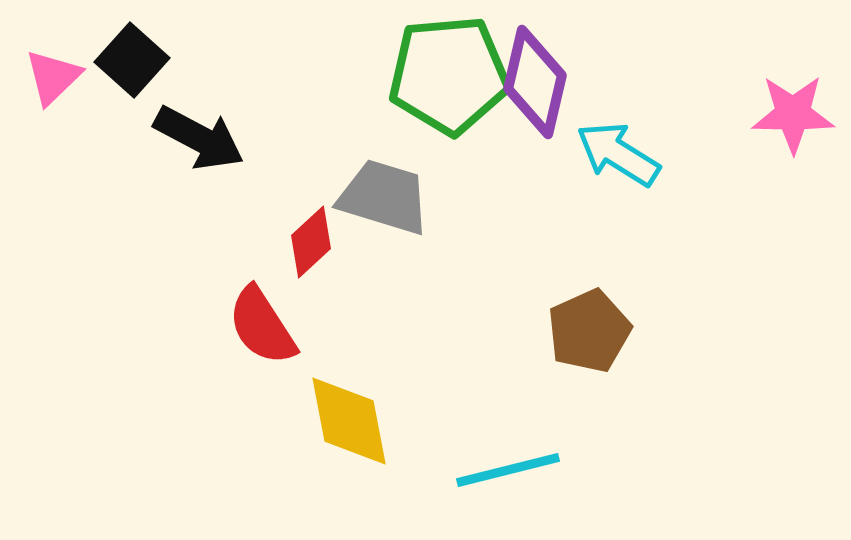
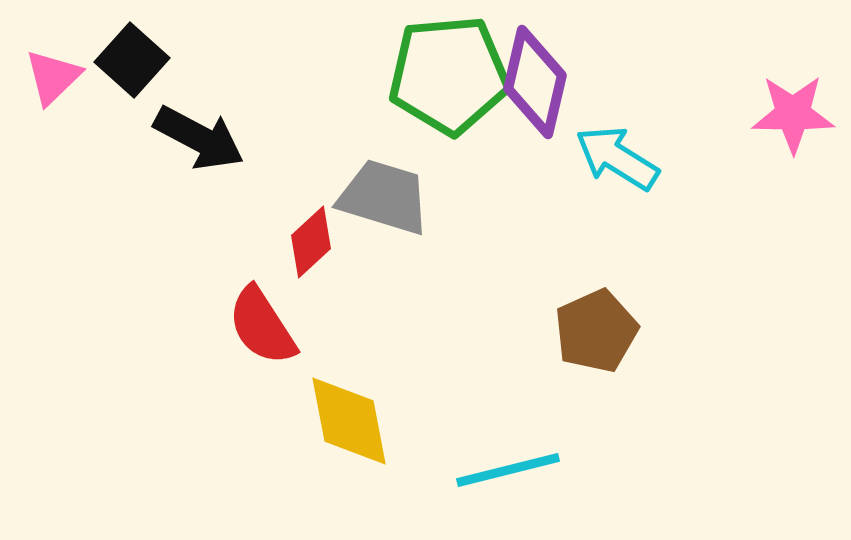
cyan arrow: moved 1 px left, 4 px down
brown pentagon: moved 7 px right
